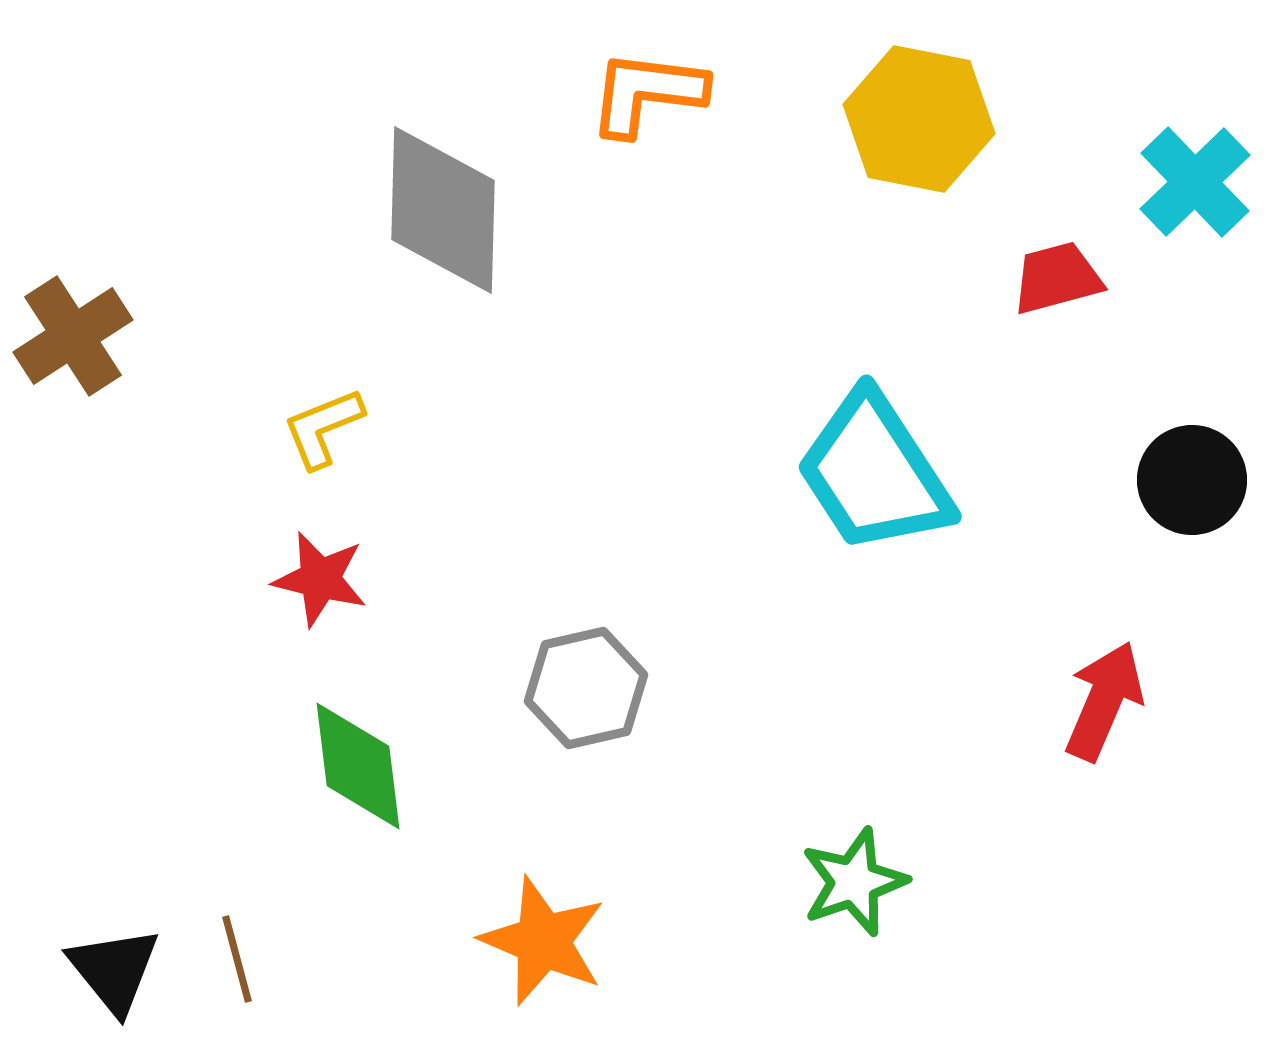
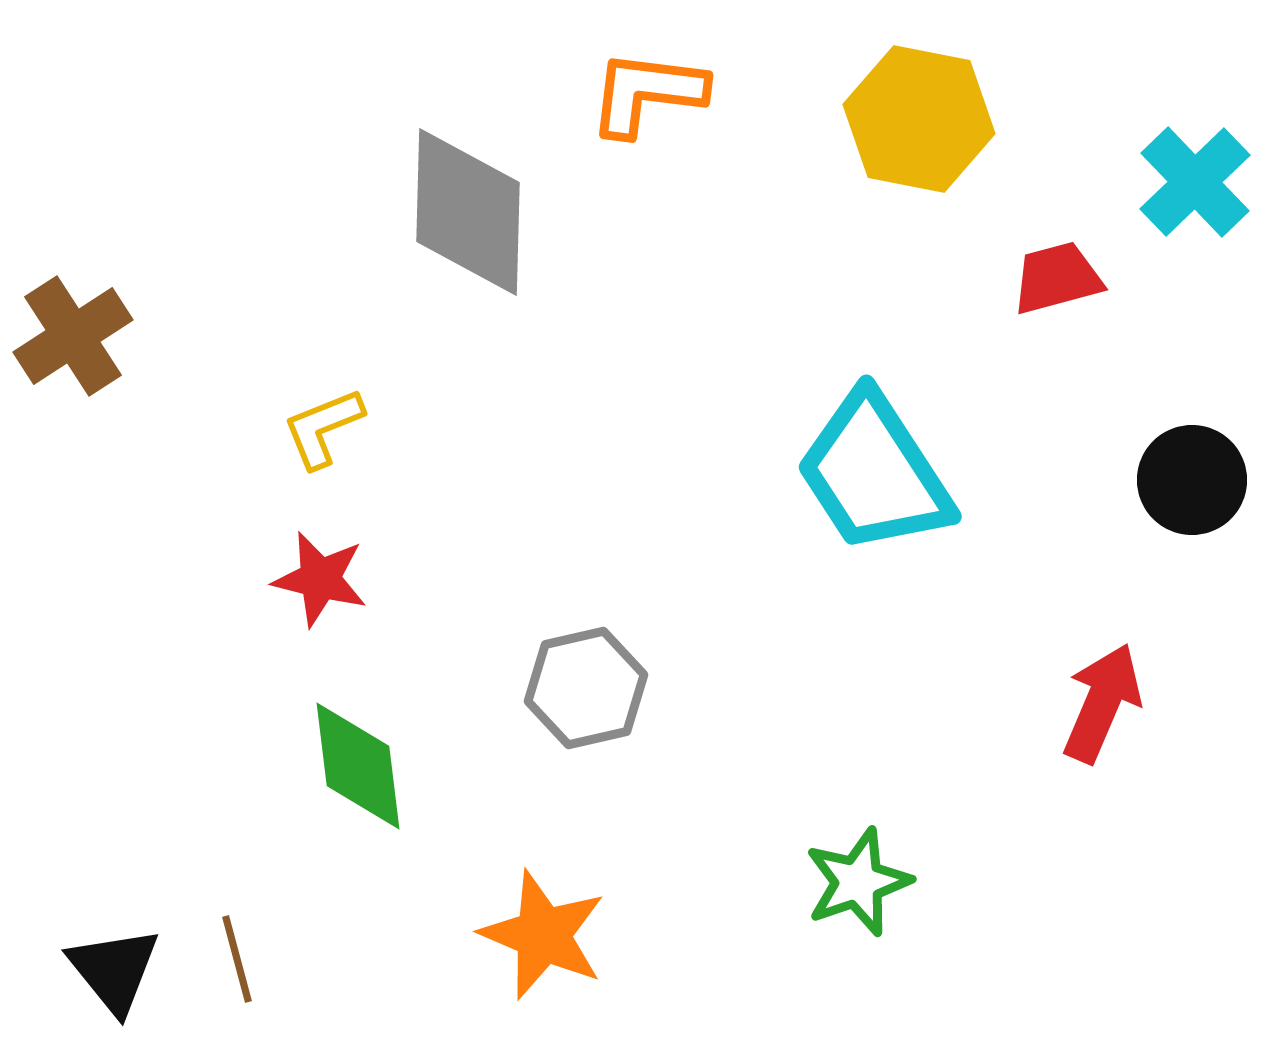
gray diamond: moved 25 px right, 2 px down
red arrow: moved 2 px left, 2 px down
green star: moved 4 px right
orange star: moved 6 px up
